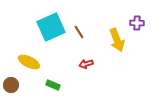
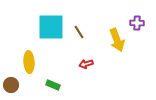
cyan square: rotated 24 degrees clockwise
yellow ellipse: rotated 60 degrees clockwise
